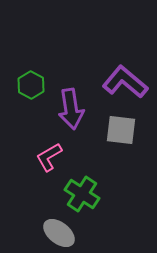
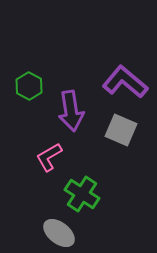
green hexagon: moved 2 px left, 1 px down
purple arrow: moved 2 px down
gray square: rotated 16 degrees clockwise
